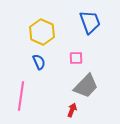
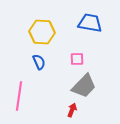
blue trapezoid: moved 1 px down; rotated 60 degrees counterclockwise
yellow hexagon: rotated 20 degrees counterclockwise
pink square: moved 1 px right, 1 px down
gray trapezoid: moved 2 px left
pink line: moved 2 px left
